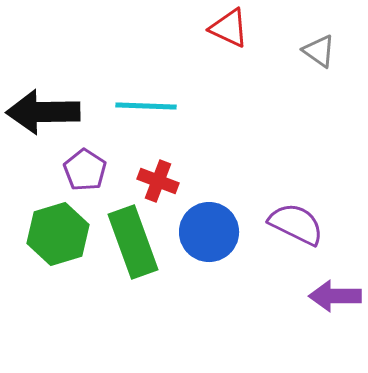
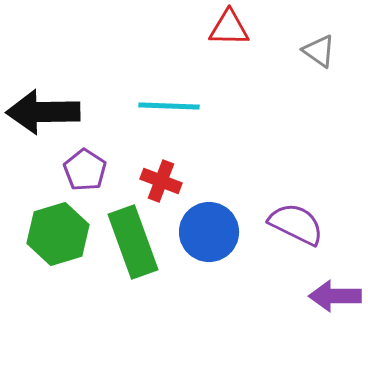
red triangle: rotated 24 degrees counterclockwise
cyan line: moved 23 px right
red cross: moved 3 px right
